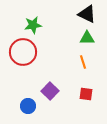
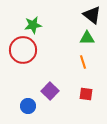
black triangle: moved 5 px right, 1 px down; rotated 12 degrees clockwise
red circle: moved 2 px up
